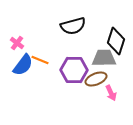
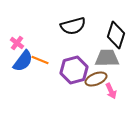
black diamond: moved 6 px up
gray trapezoid: moved 3 px right
blue semicircle: moved 4 px up
purple hexagon: rotated 16 degrees counterclockwise
pink arrow: moved 2 px up
